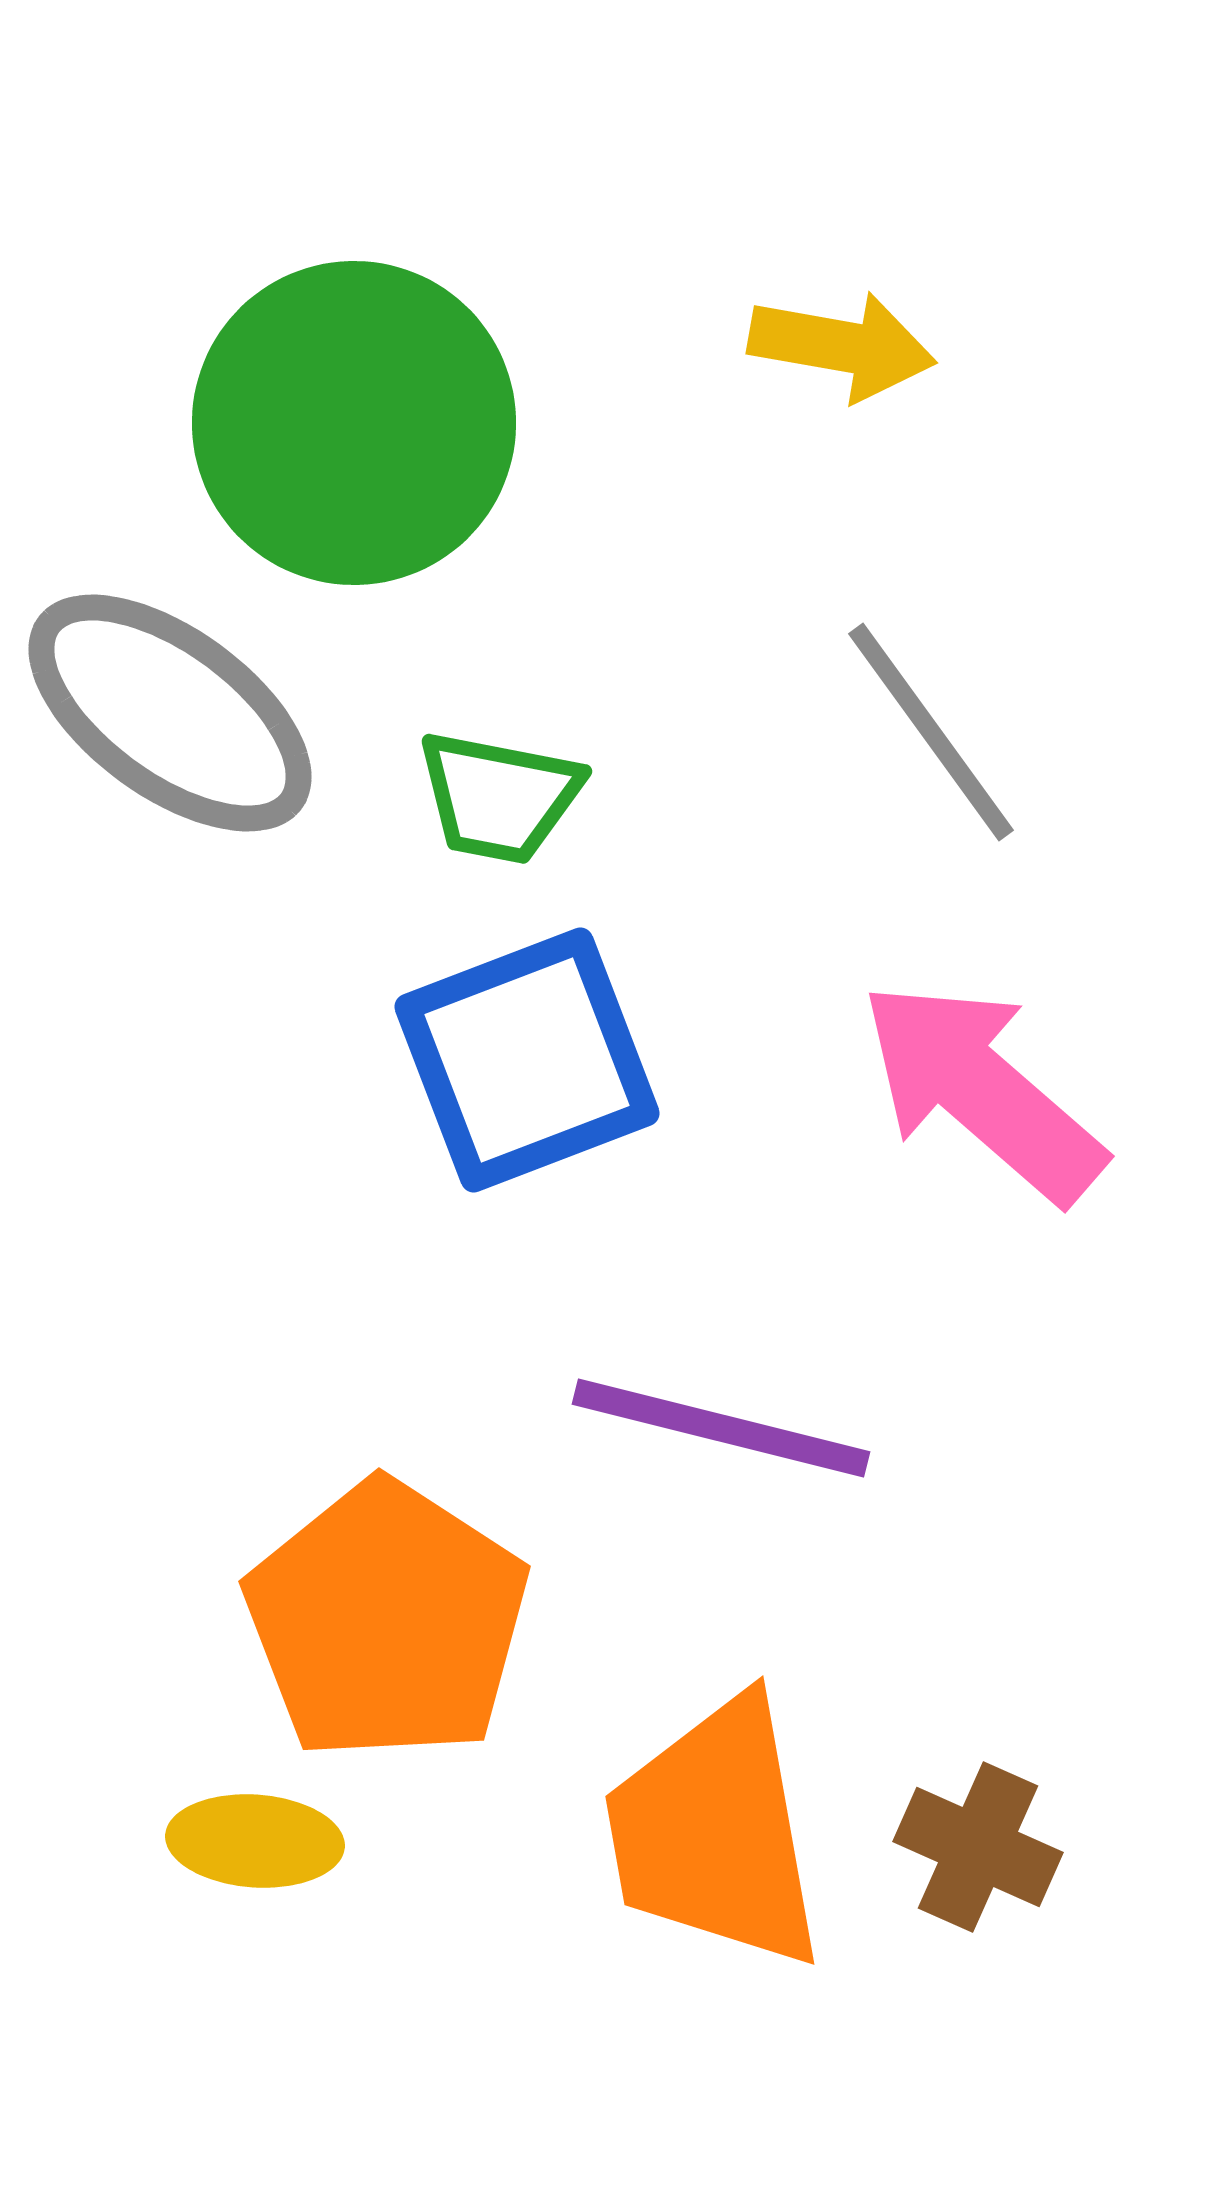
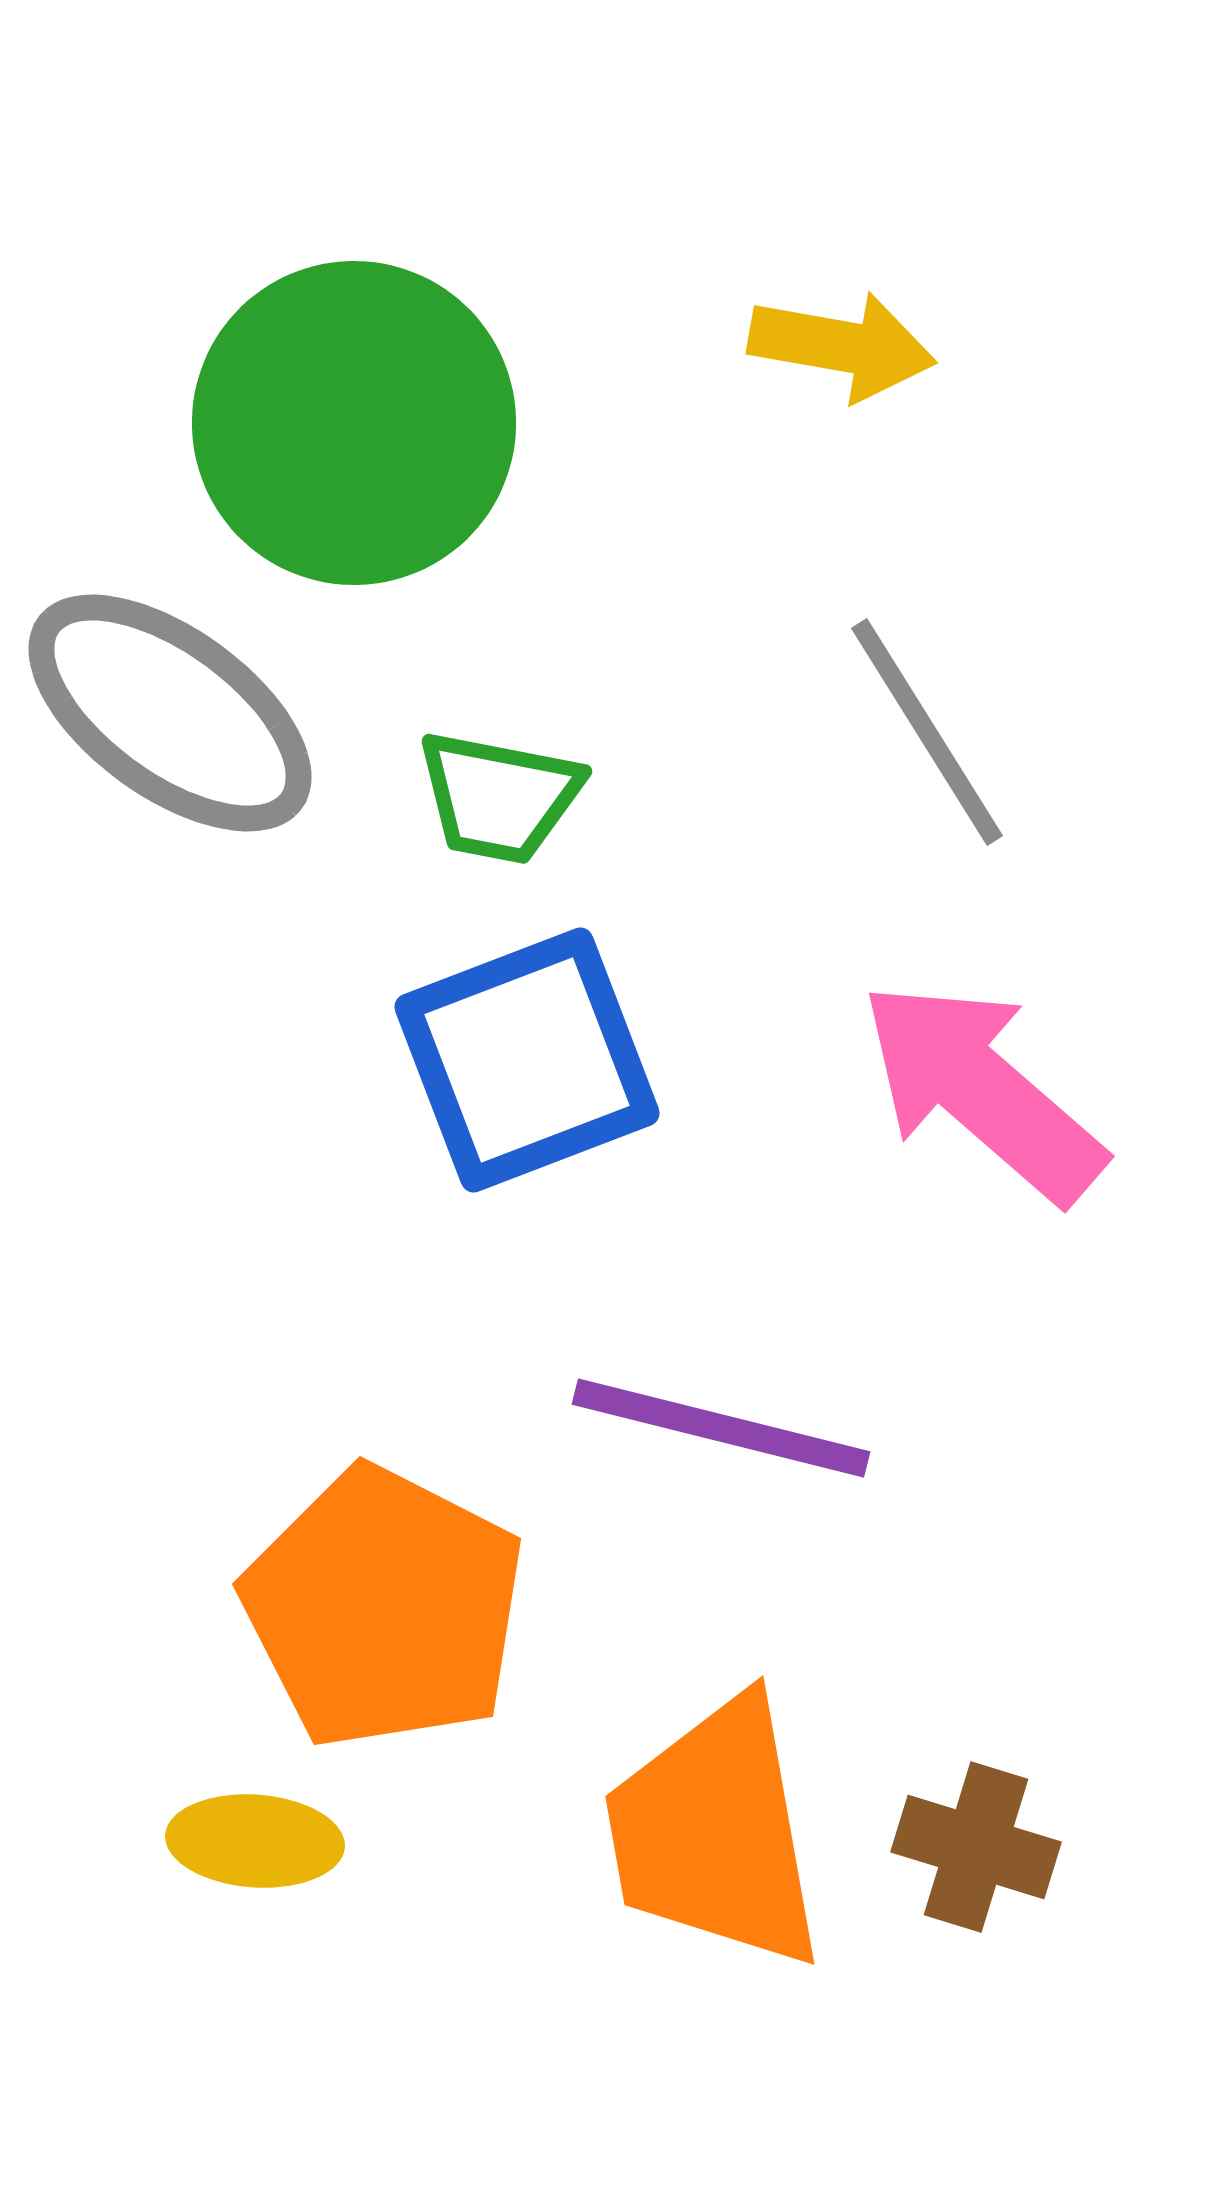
gray line: moved 4 px left; rotated 4 degrees clockwise
orange pentagon: moved 3 px left, 13 px up; rotated 6 degrees counterclockwise
brown cross: moved 2 px left; rotated 7 degrees counterclockwise
